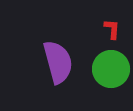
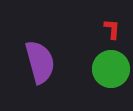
purple semicircle: moved 18 px left
